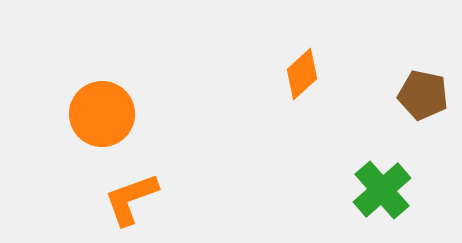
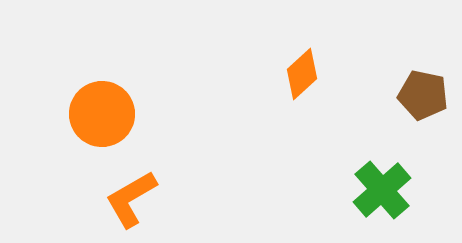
orange L-shape: rotated 10 degrees counterclockwise
